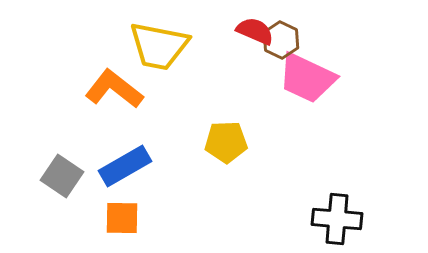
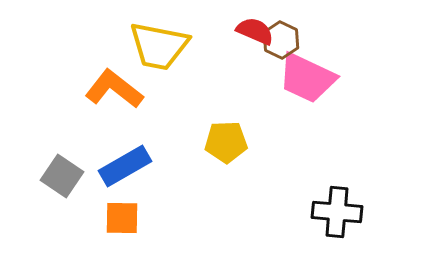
black cross: moved 7 px up
